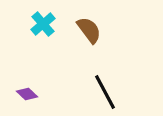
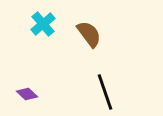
brown semicircle: moved 4 px down
black line: rotated 9 degrees clockwise
